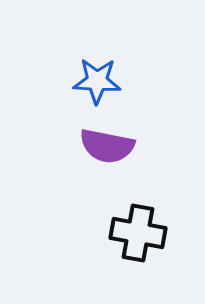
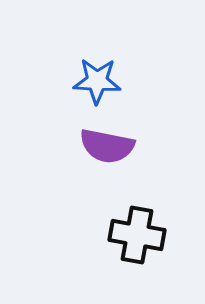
black cross: moved 1 px left, 2 px down
